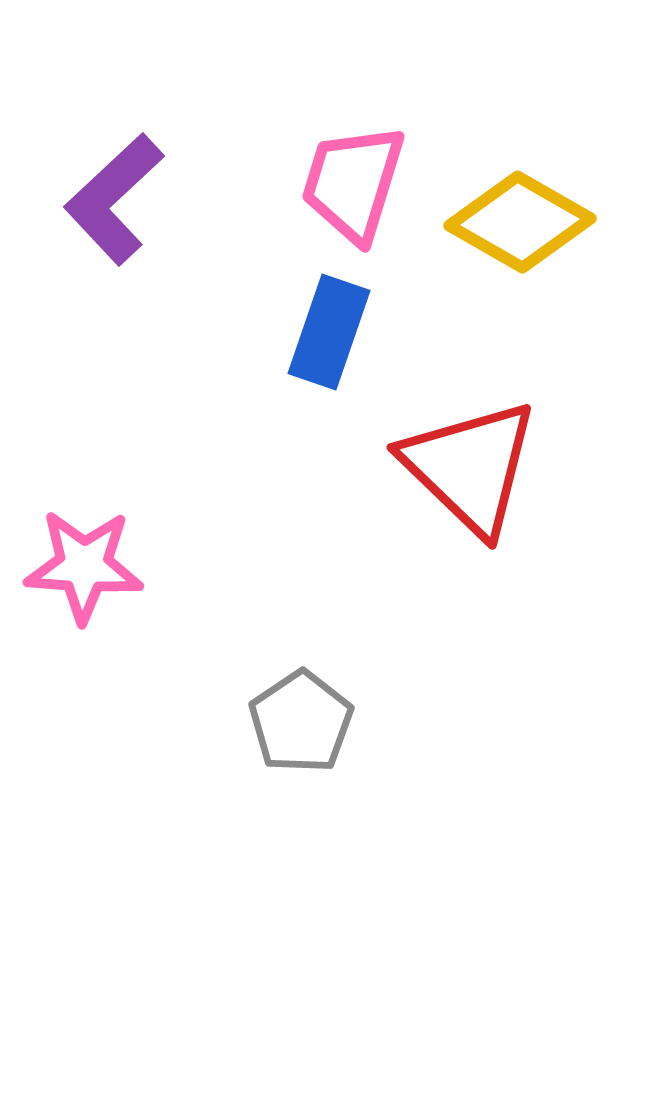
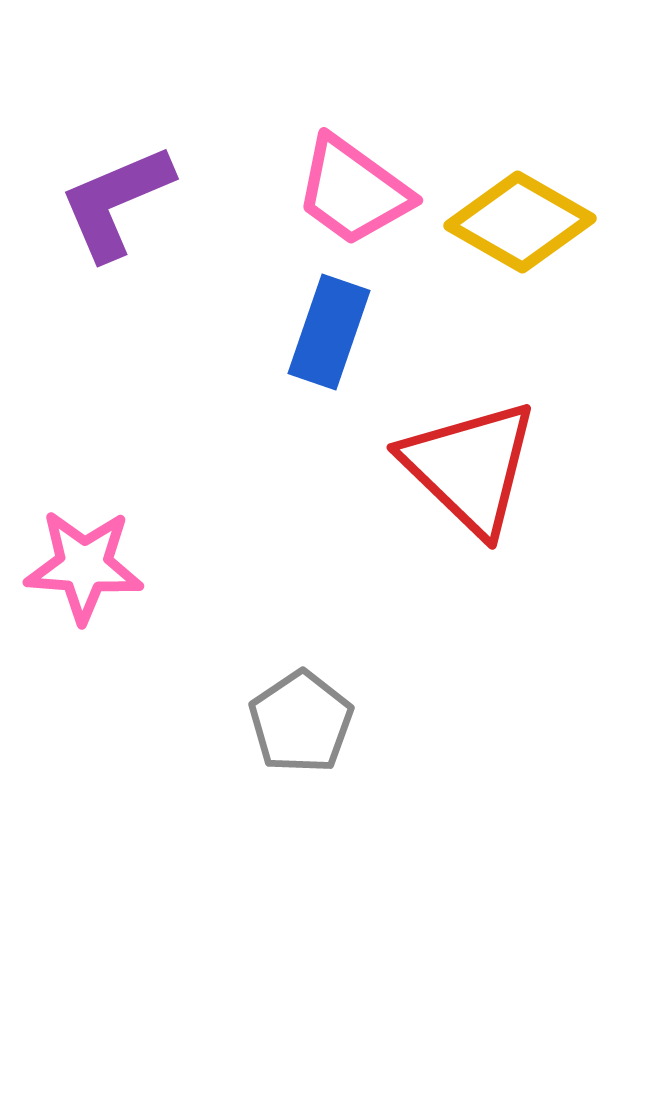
pink trapezoid: moved 8 px down; rotated 71 degrees counterclockwise
purple L-shape: moved 2 px right, 3 px down; rotated 20 degrees clockwise
